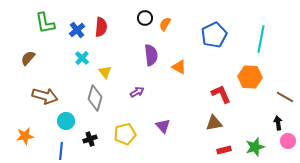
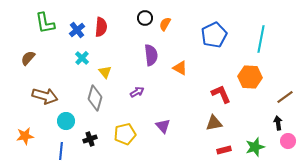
orange triangle: moved 1 px right, 1 px down
brown line: rotated 66 degrees counterclockwise
